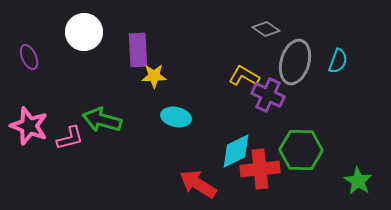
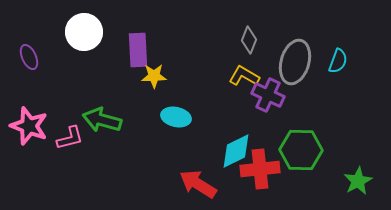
gray diamond: moved 17 px left, 11 px down; rotated 76 degrees clockwise
green star: rotated 12 degrees clockwise
